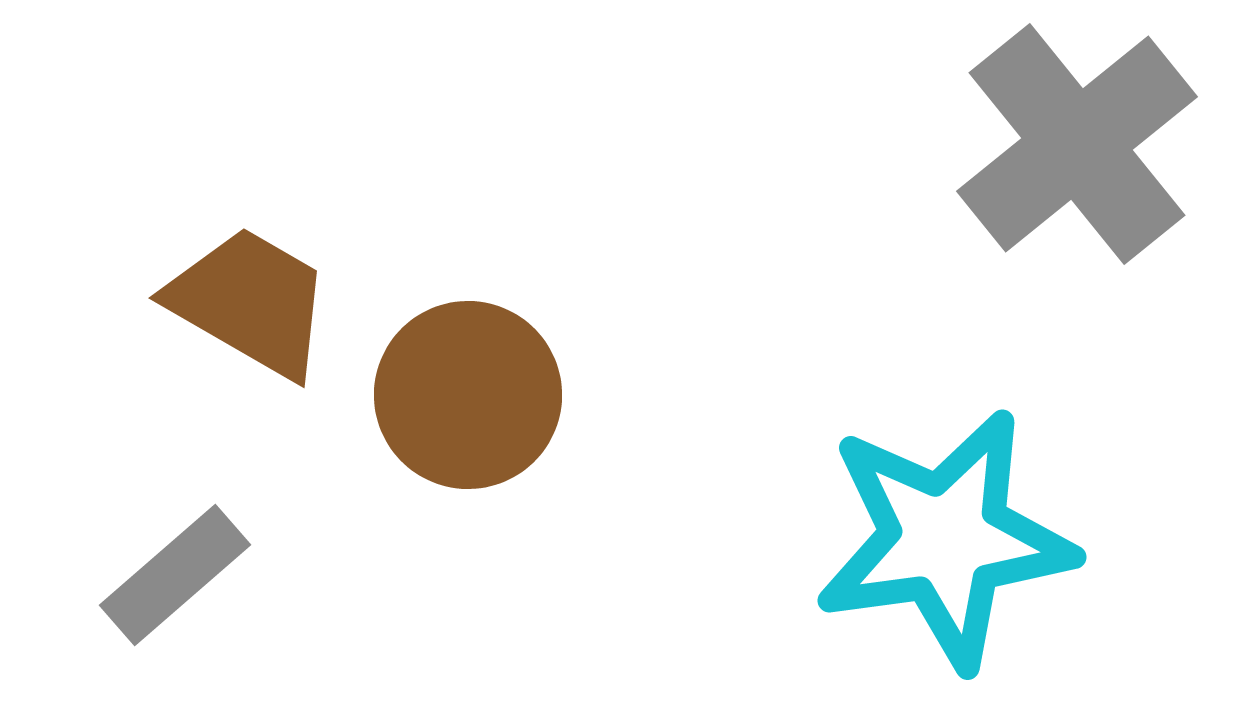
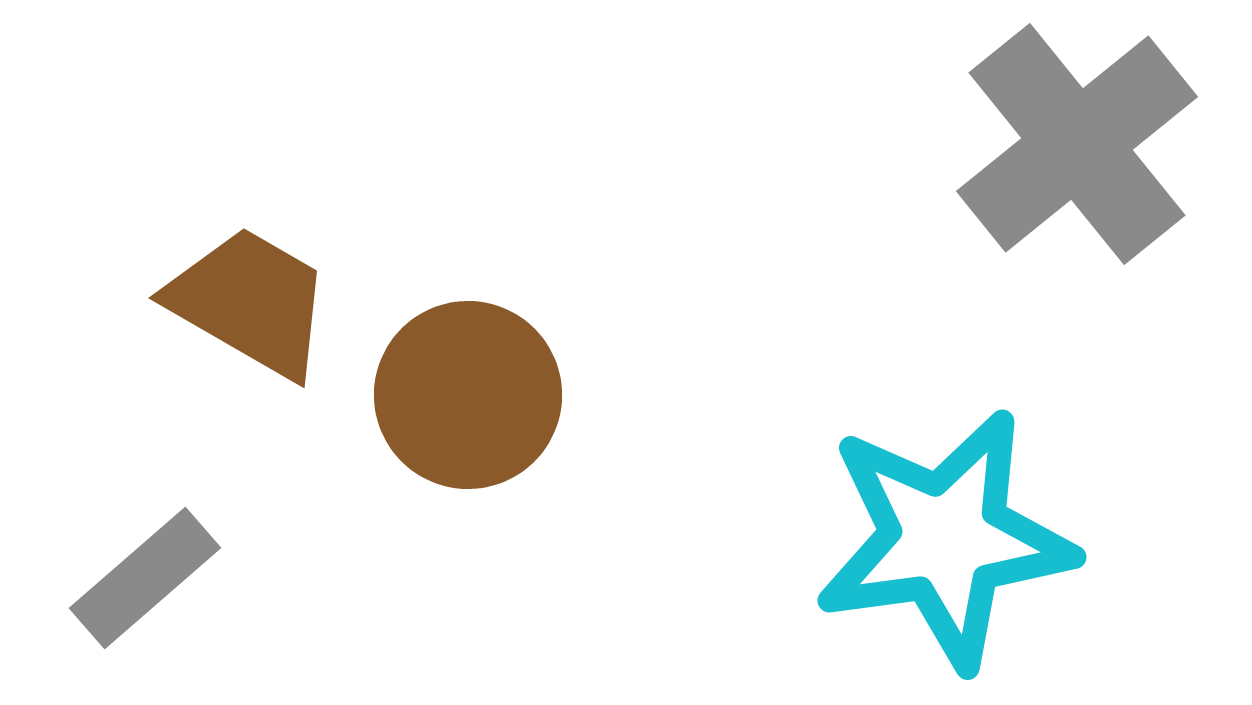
gray rectangle: moved 30 px left, 3 px down
